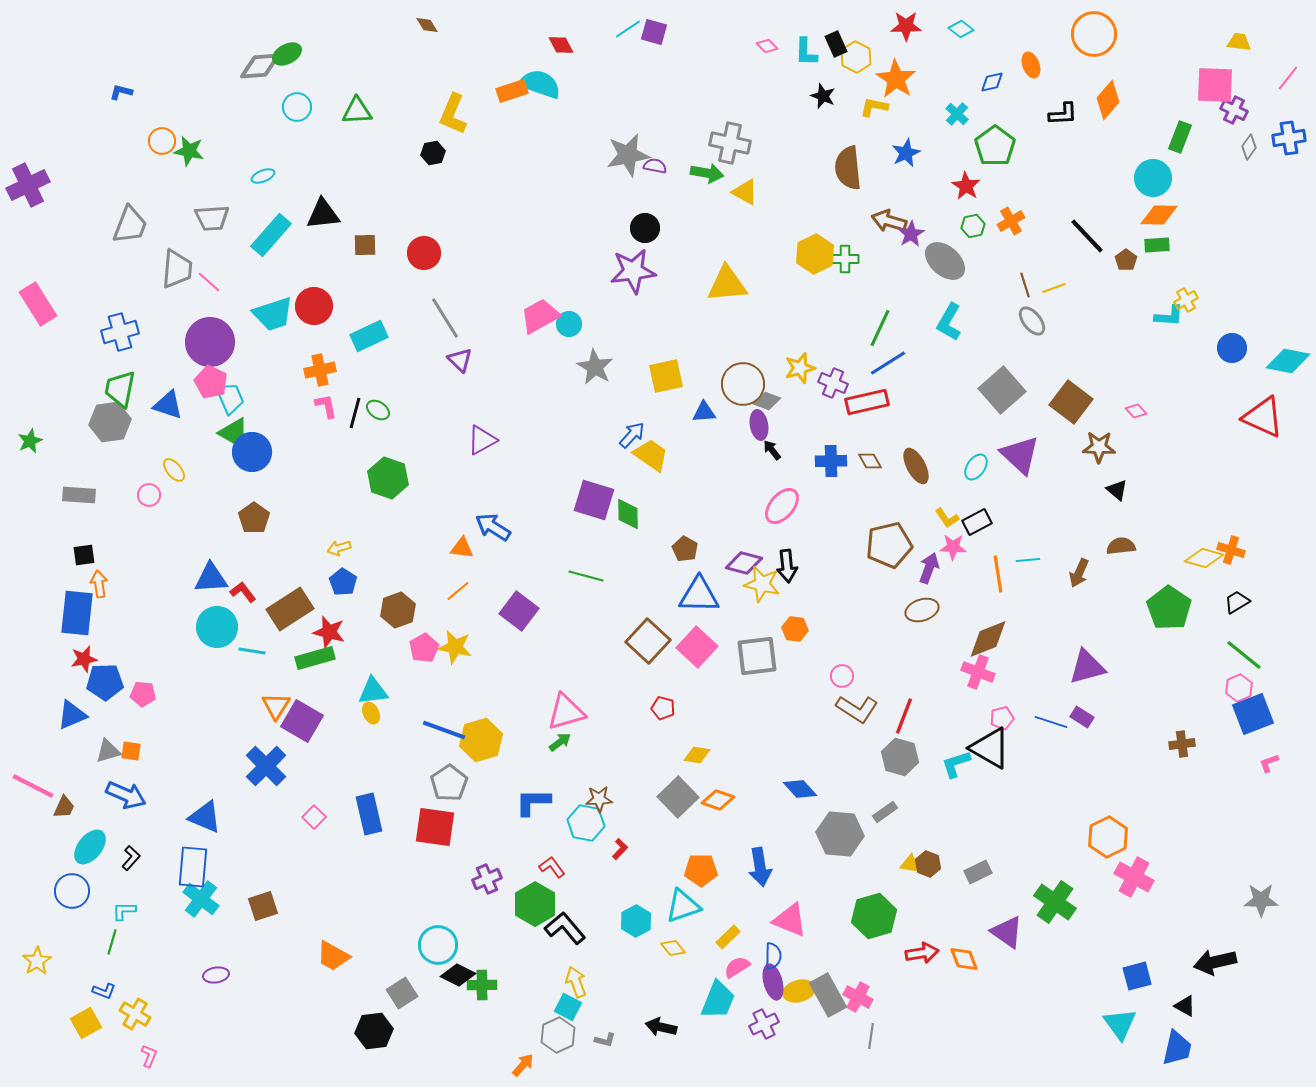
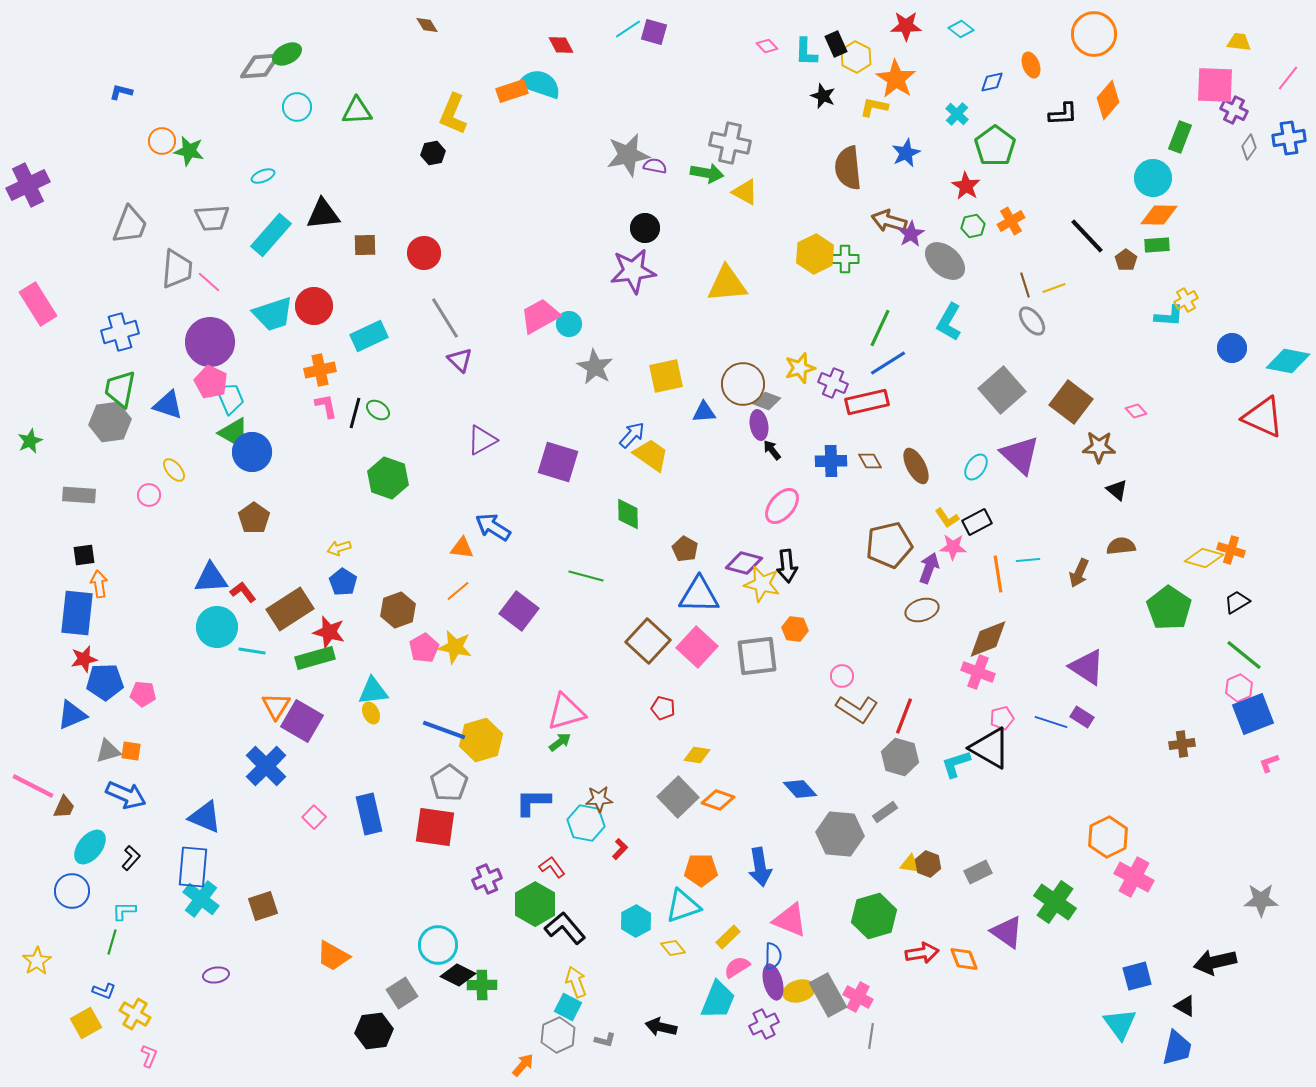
purple square at (594, 500): moved 36 px left, 38 px up
purple triangle at (1087, 667): rotated 48 degrees clockwise
